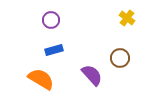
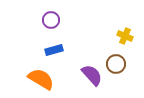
yellow cross: moved 2 px left, 18 px down; rotated 14 degrees counterclockwise
brown circle: moved 4 px left, 6 px down
